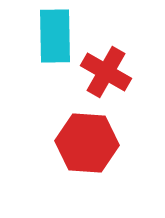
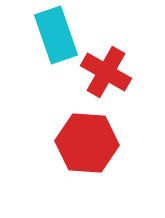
cyan rectangle: moved 1 px right, 1 px up; rotated 18 degrees counterclockwise
